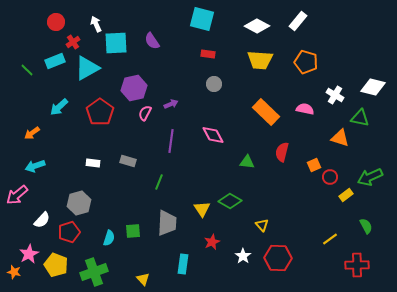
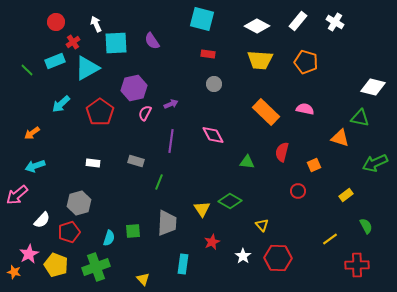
white cross at (335, 95): moved 73 px up
cyan arrow at (59, 107): moved 2 px right, 3 px up
gray rectangle at (128, 161): moved 8 px right
red circle at (330, 177): moved 32 px left, 14 px down
green arrow at (370, 177): moved 5 px right, 14 px up
green cross at (94, 272): moved 2 px right, 5 px up
